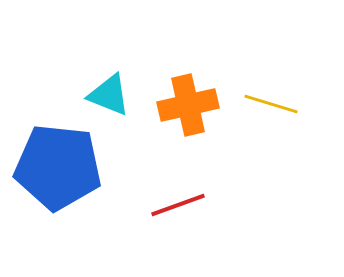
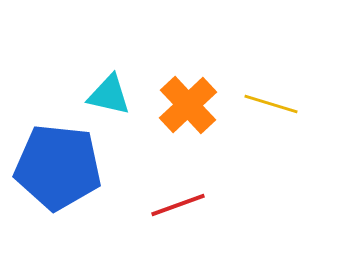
cyan triangle: rotated 9 degrees counterclockwise
orange cross: rotated 30 degrees counterclockwise
